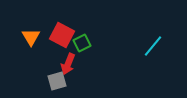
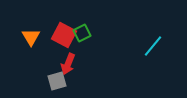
red square: moved 2 px right
green square: moved 10 px up
